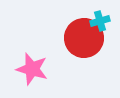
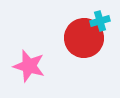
pink star: moved 3 px left, 3 px up
